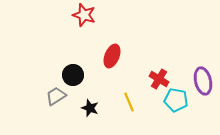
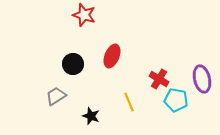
black circle: moved 11 px up
purple ellipse: moved 1 px left, 2 px up
black star: moved 1 px right, 8 px down
